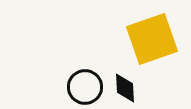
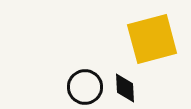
yellow square: rotated 4 degrees clockwise
